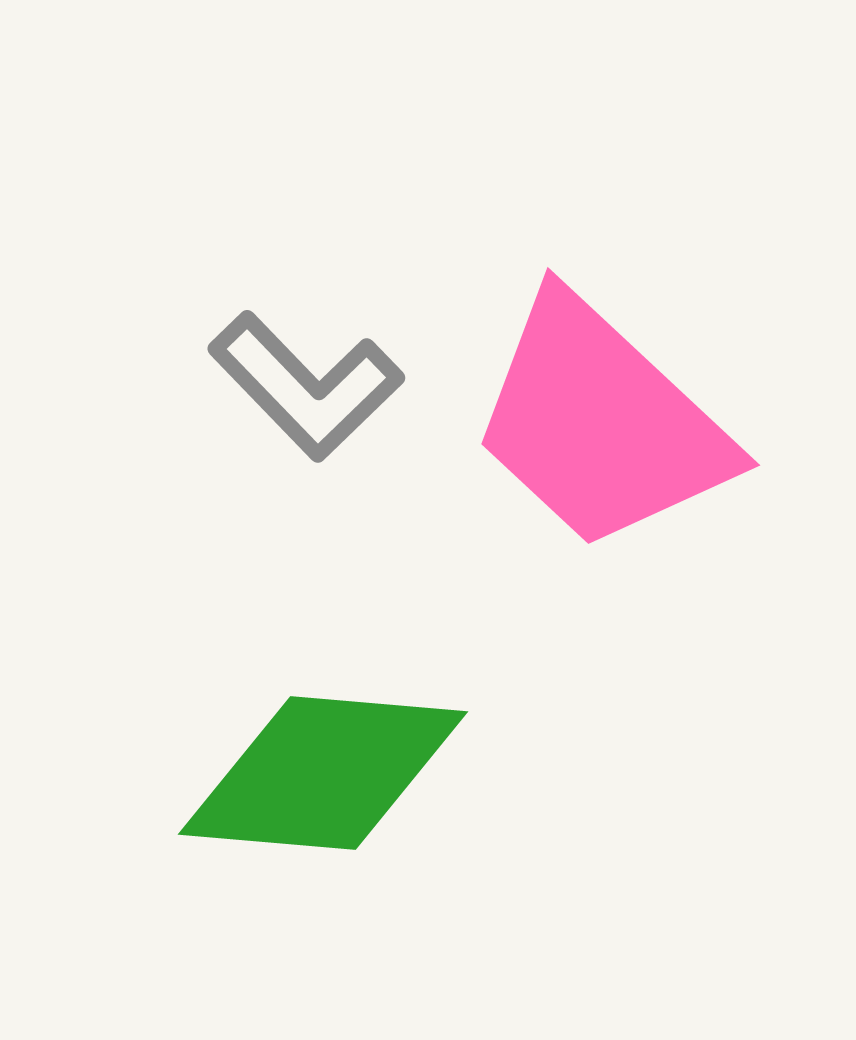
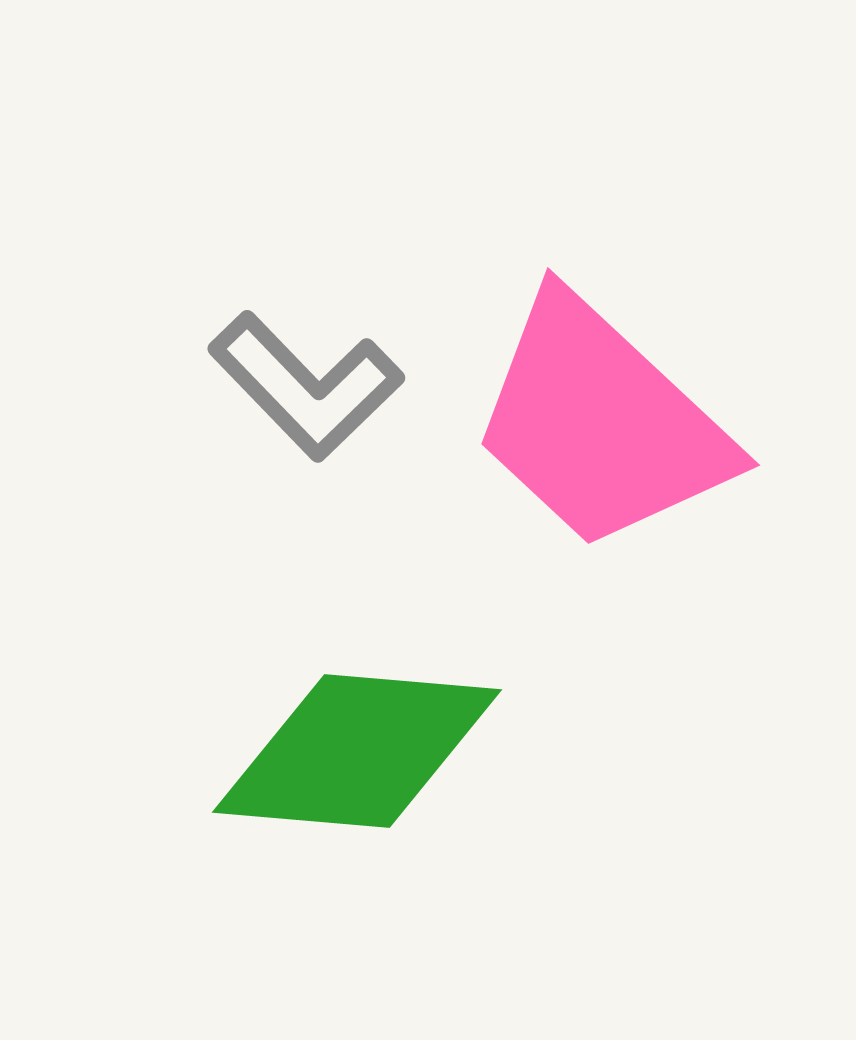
green diamond: moved 34 px right, 22 px up
